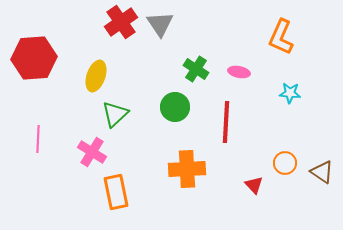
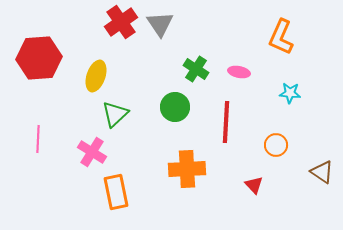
red hexagon: moved 5 px right
orange circle: moved 9 px left, 18 px up
